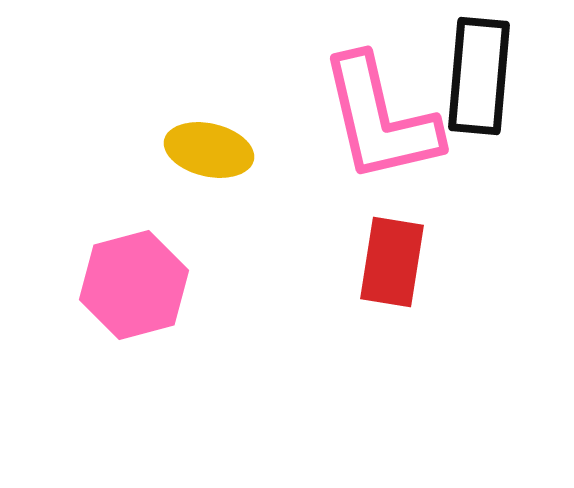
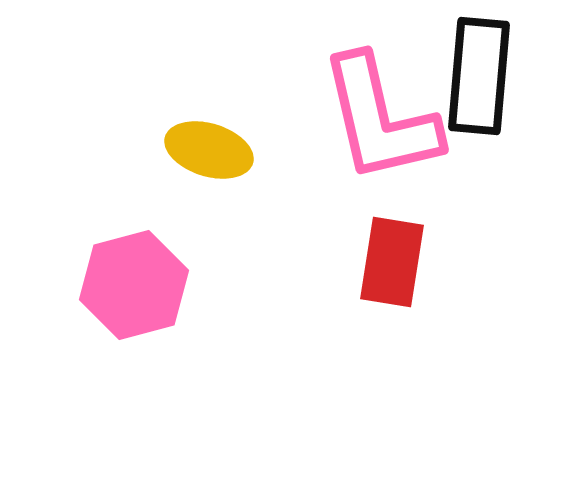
yellow ellipse: rotated 4 degrees clockwise
